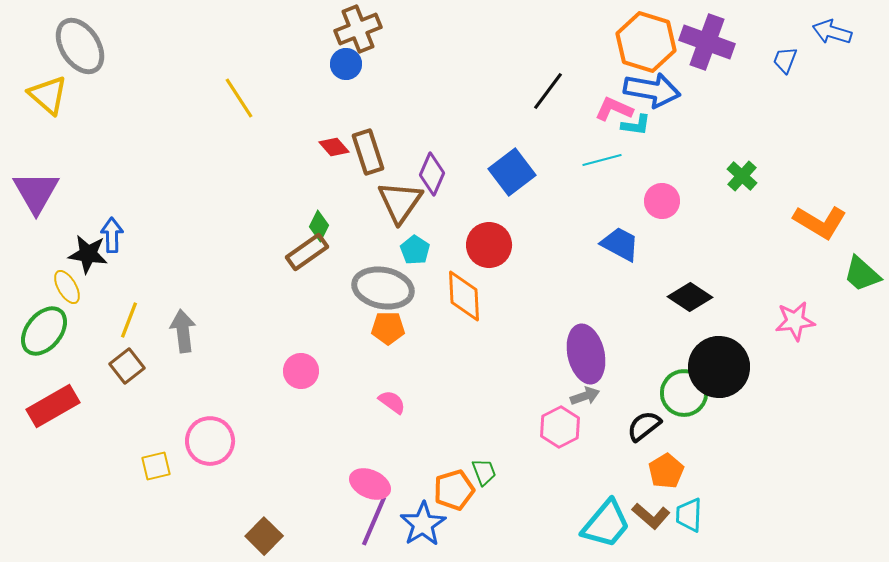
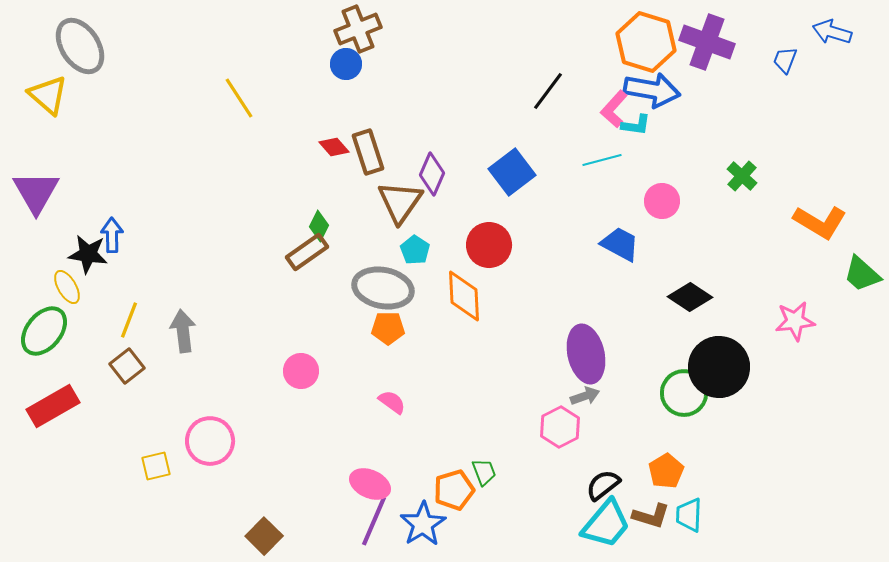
pink L-shape at (614, 109): rotated 72 degrees counterclockwise
black semicircle at (644, 426): moved 41 px left, 59 px down
brown L-shape at (651, 516): rotated 24 degrees counterclockwise
